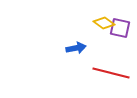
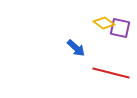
blue arrow: rotated 54 degrees clockwise
